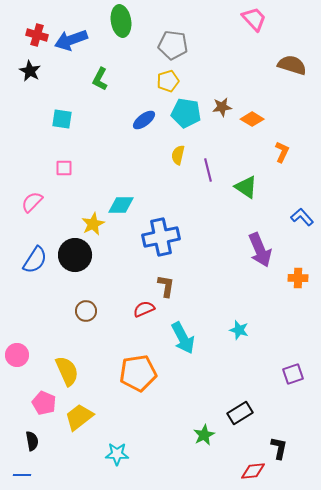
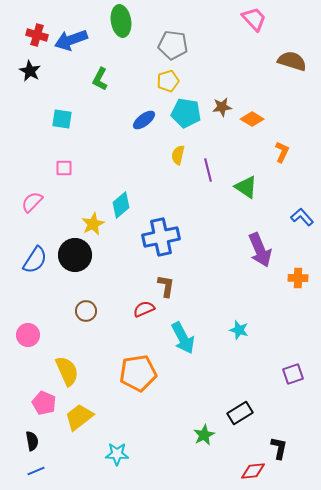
brown semicircle at (292, 65): moved 4 px up
cyan diamond at (121, 205): rotated 40 degrees counterclockwise
pink circle at (17, 355): moved 11 px right, 20 px up
blue line at (22, 475): moved 14 px right, 4 px up; rotated 24 degrees counterclockwise
